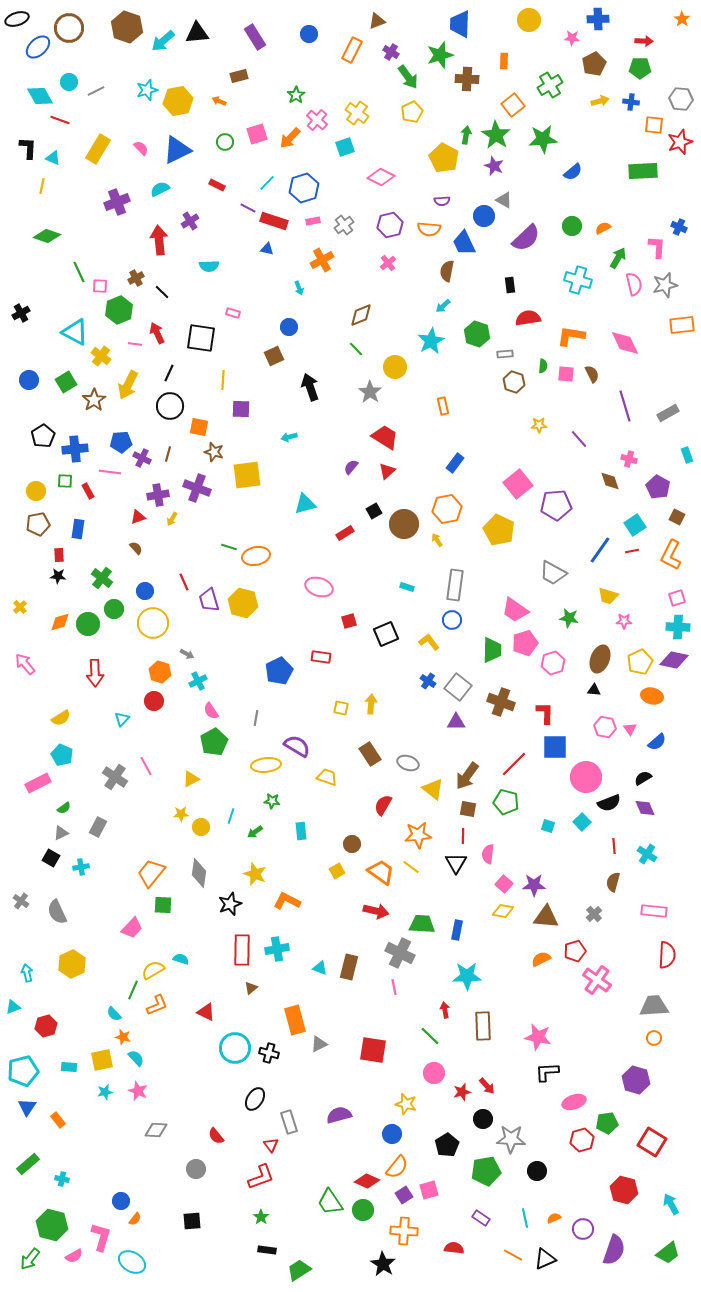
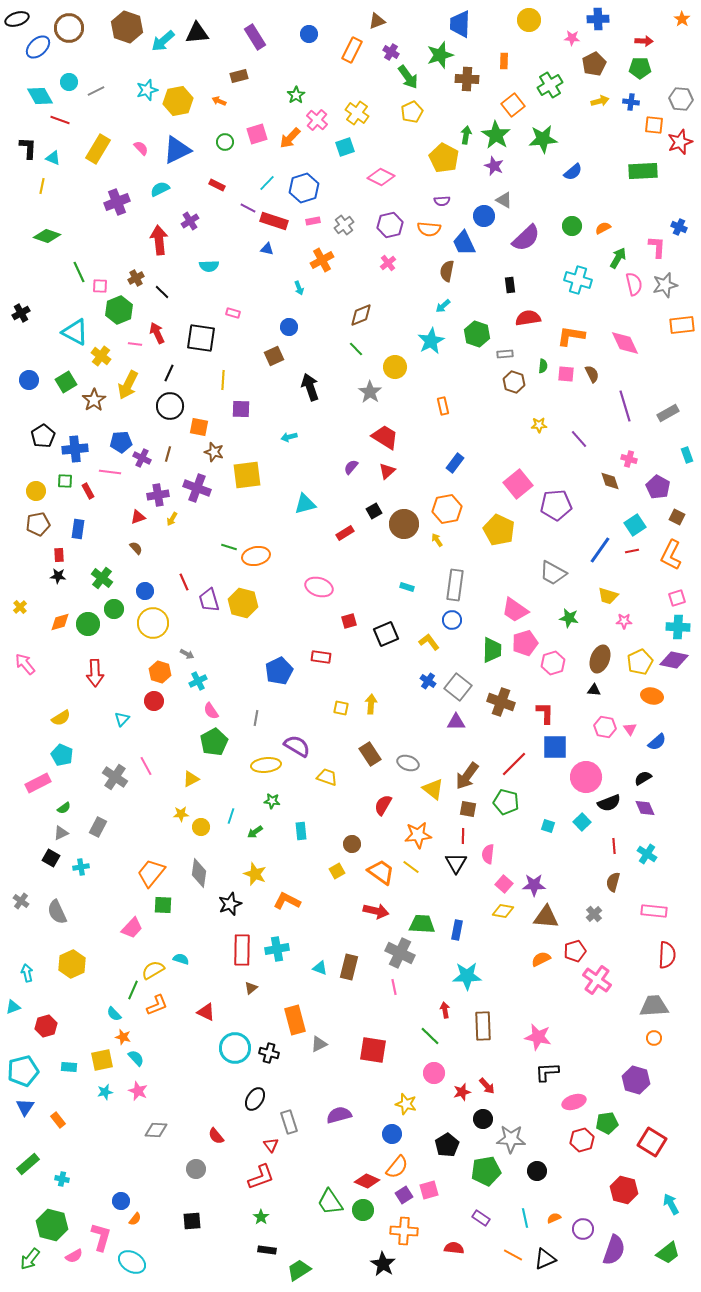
blue triangle at (27, 1107): moved 2 px left
